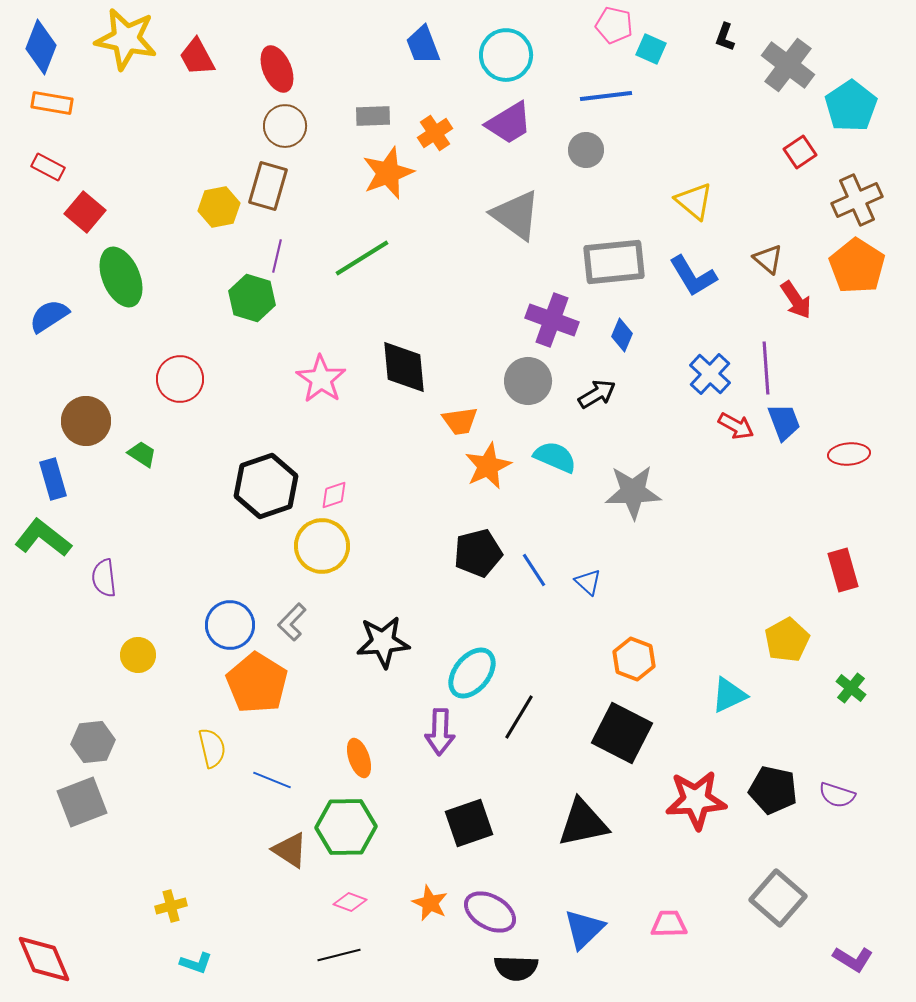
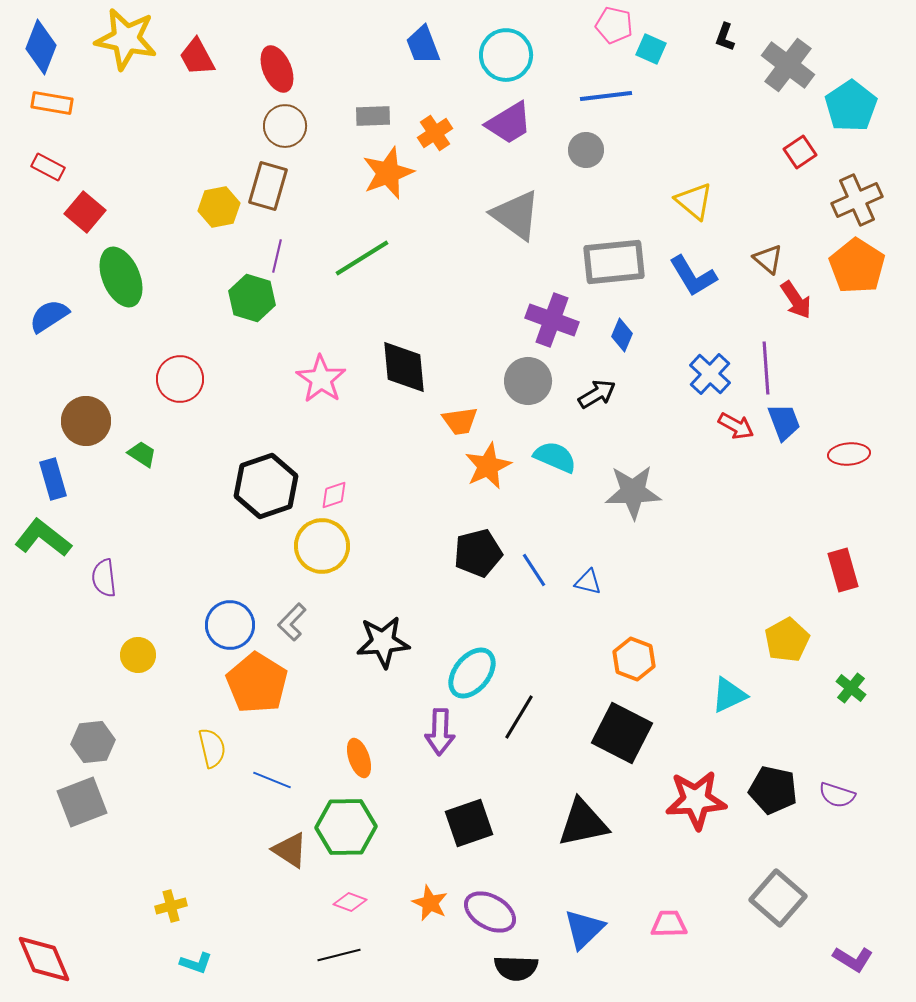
blue triangle at (588, 582): rotated 28 degrees counterclockwise
